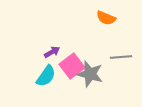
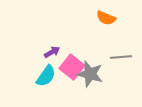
pink square: moved 1 px down; rotated 15 degrees counterclockwise
